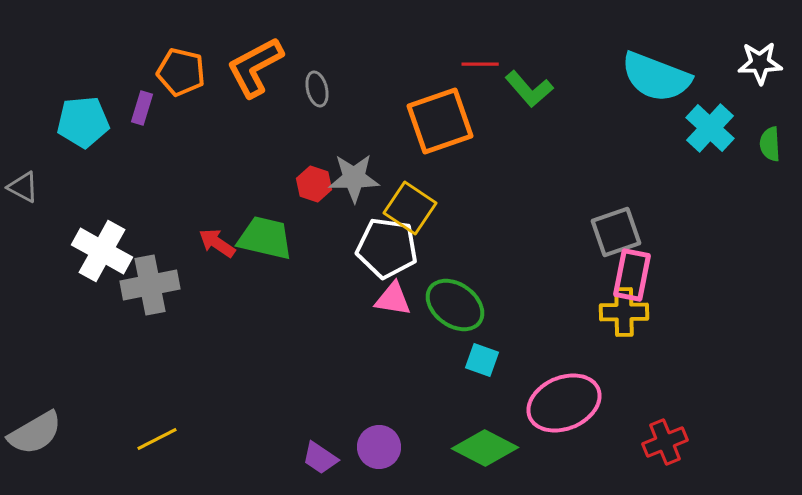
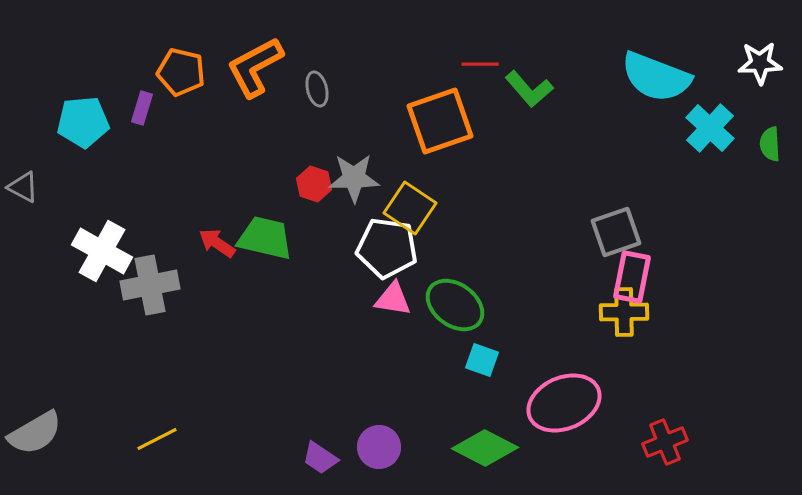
pink rectangle: moved 2 px down
